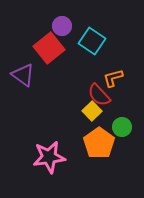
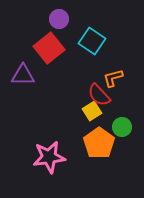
purple circle: moved 3 px left, 7 px up
purple triangle: rotated 35 degrees counterclockwise
yellow square: rotated 12 degrees clockwise
